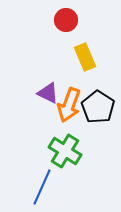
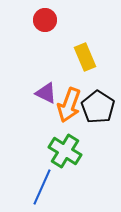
red circle: moved 21 px left
purple triangle: moved 2 px left
